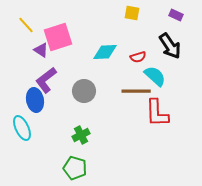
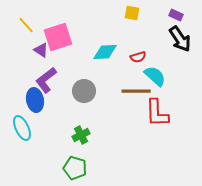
black arrow: moved 10 px right, 7 px up
